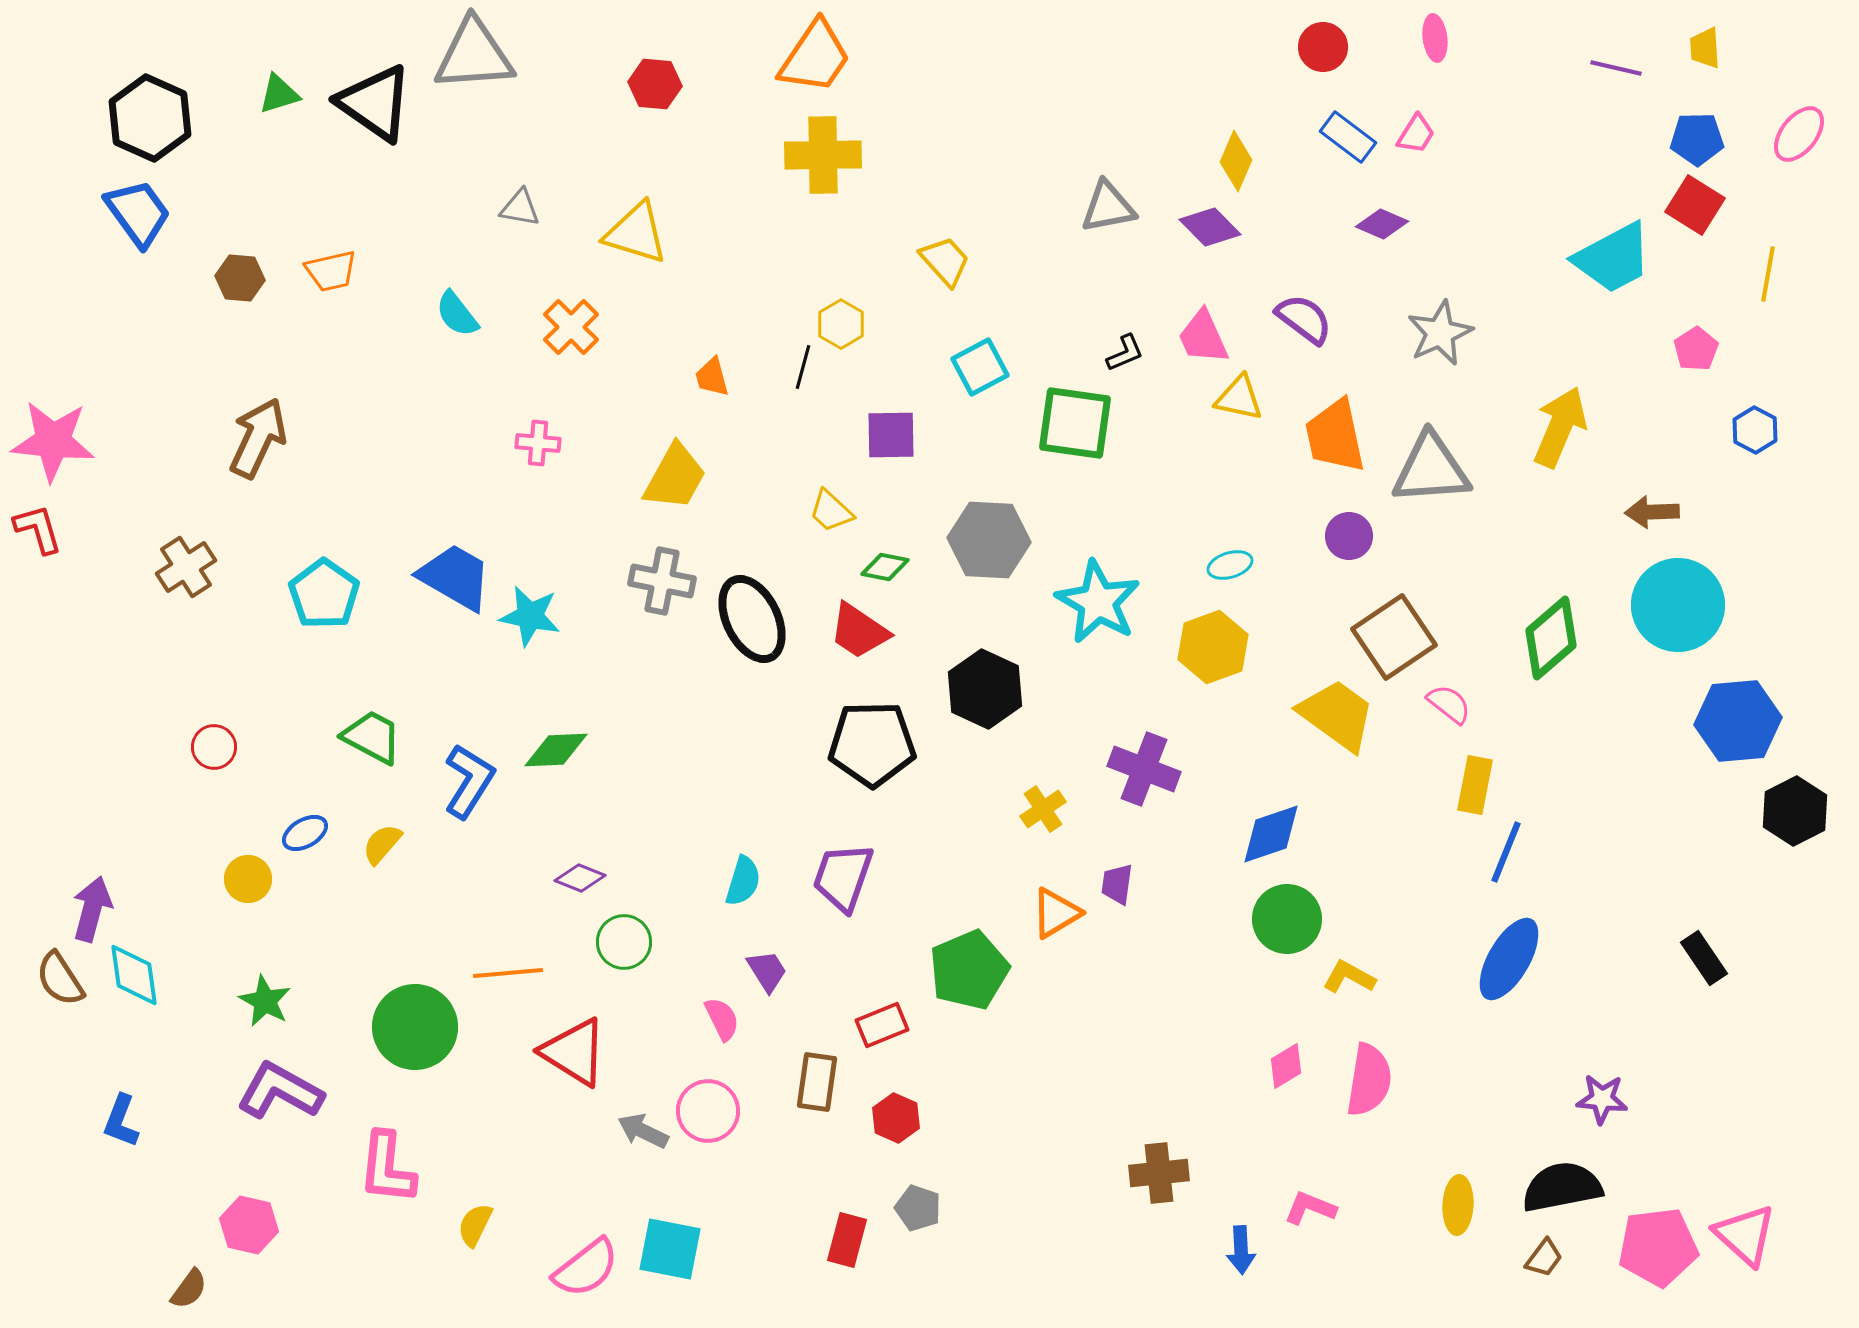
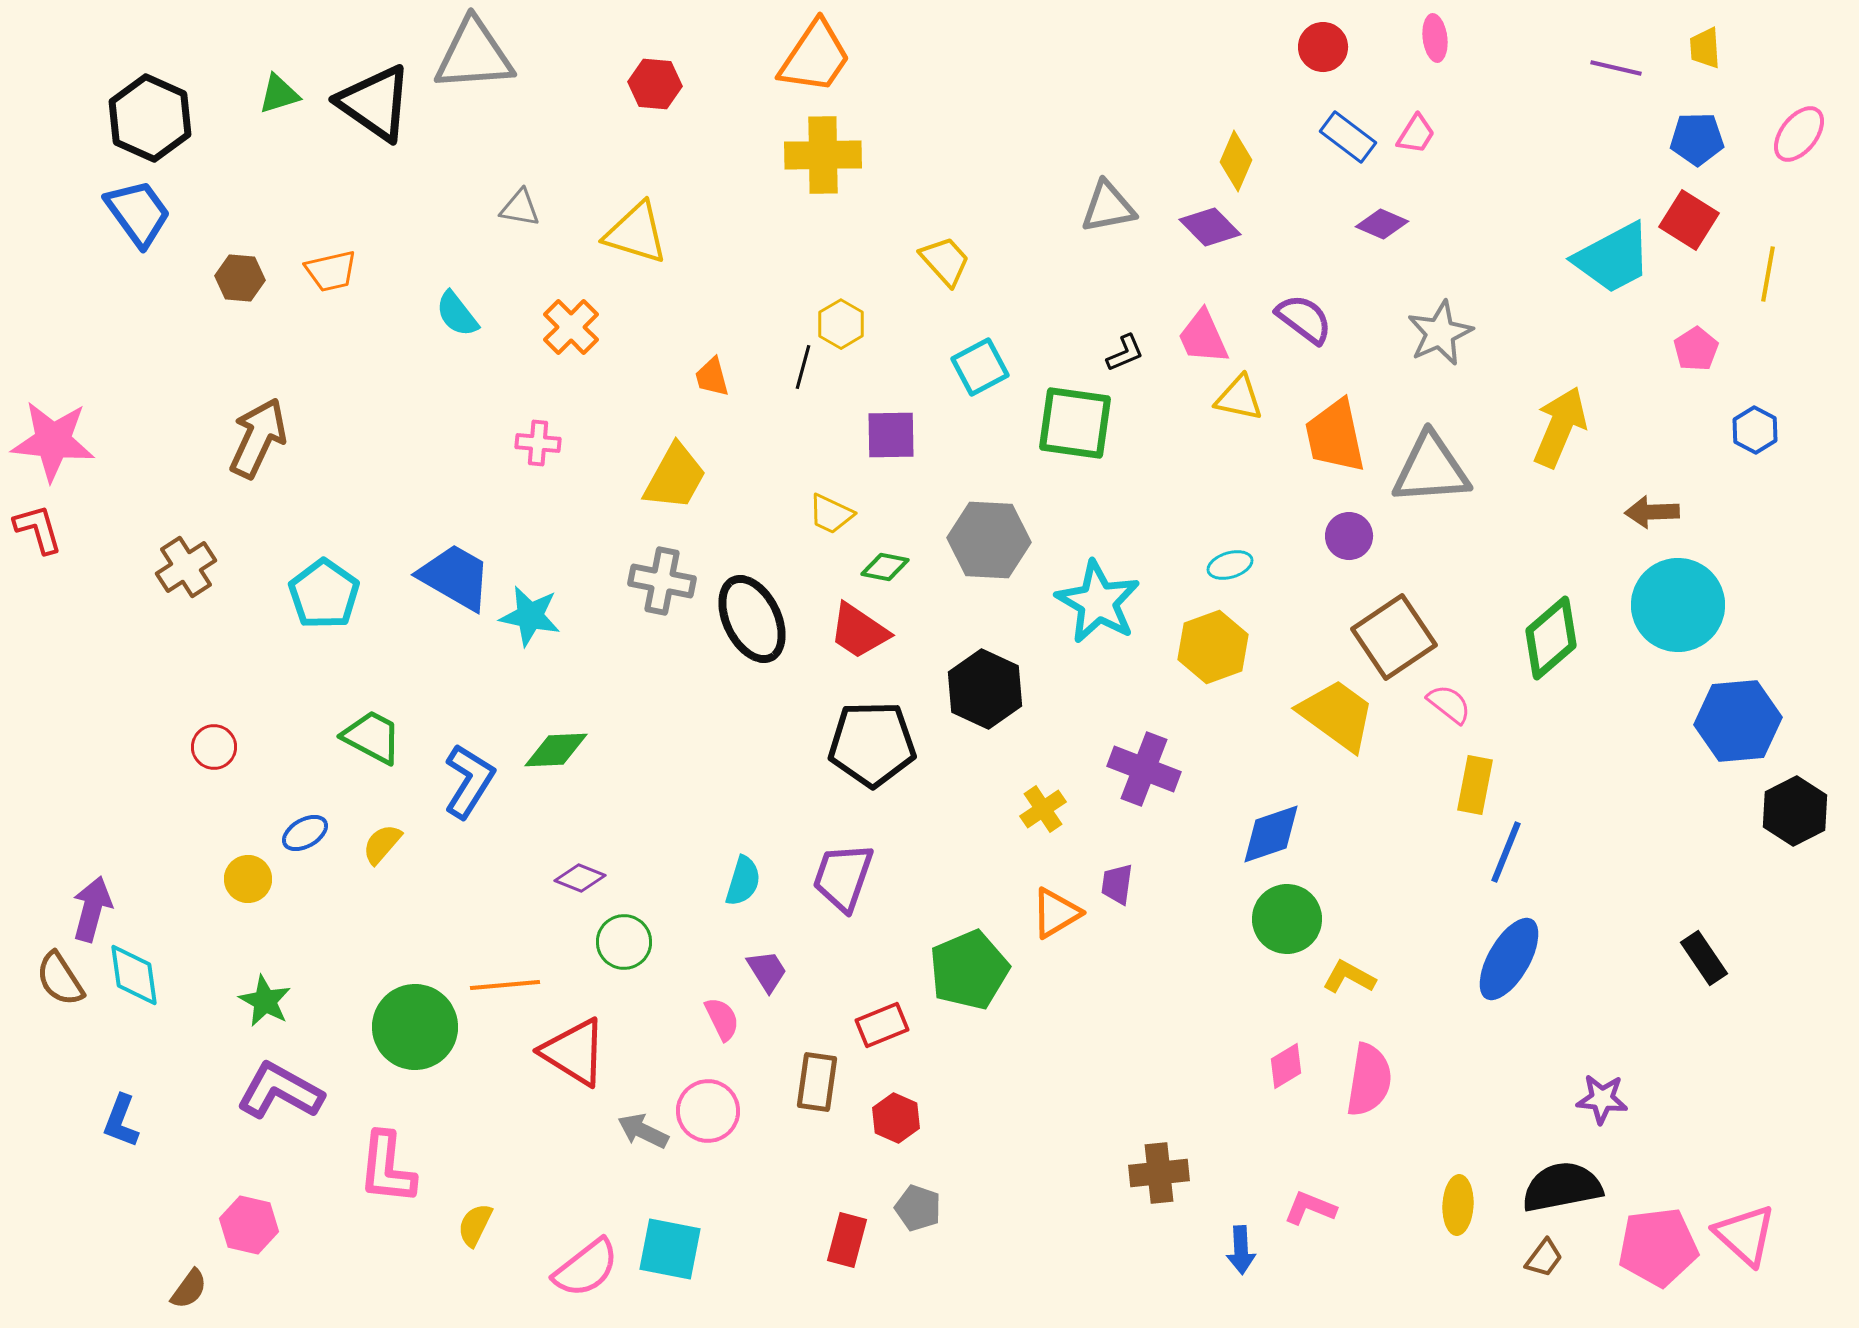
red square at (1695, 205): moved 6 px left, 15 px down
yellow trapezoid at (831, 511): moved 3 px down; rotated 18 degrees counterclockwise
orange line at (508, 973): moved 3 px left, 12 px down
